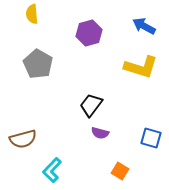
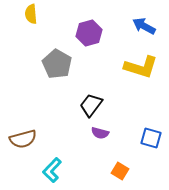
yellow semicircle: moved 1 px left
gray pentagon: moved 19 px right
